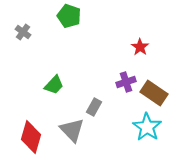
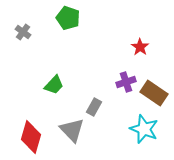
green pentagon: moved 1 px left, 2 px down
cyan star: moved 3 px left, 2 px down; rotated 12 degrees counterclockwise
